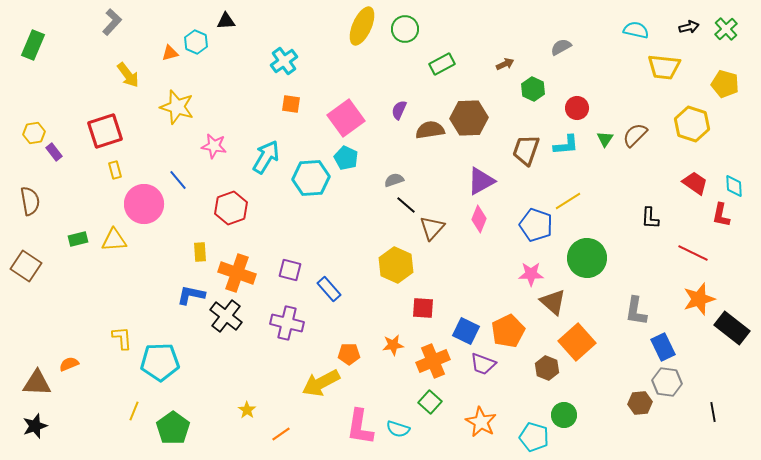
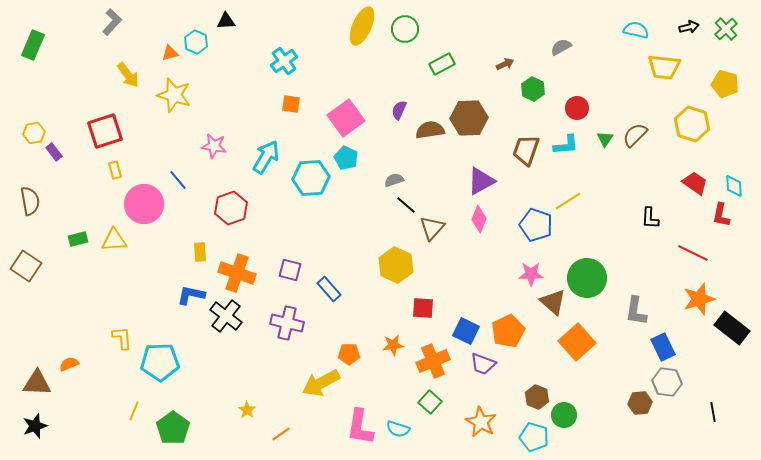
yellow star at (177, 107): moved 3 px left, 12 px up
green circle at (587, 258): moved 20 px down
brown hexagon at (547, 368): moved 10 px left, 29 px down
